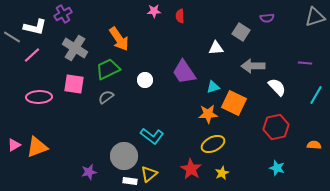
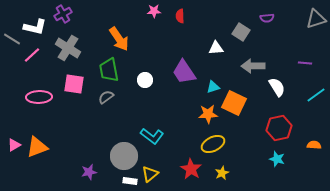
gray triangle: moved 1 px right, 2 px down
gray line: moved 2 px down
gray cross: moved 7 px left
green trapezoid: moved 1 px right, 1 px down; rotated 75 degrees counterclockwise
white semicircle: rotated 12 degrees clockwise
cyan line: rotated 24 degrees clockwise
red hexagon: moved 3 px right, 1 px down
cyan star: moved 9 px up
yellow triangle: moved 1 px right
